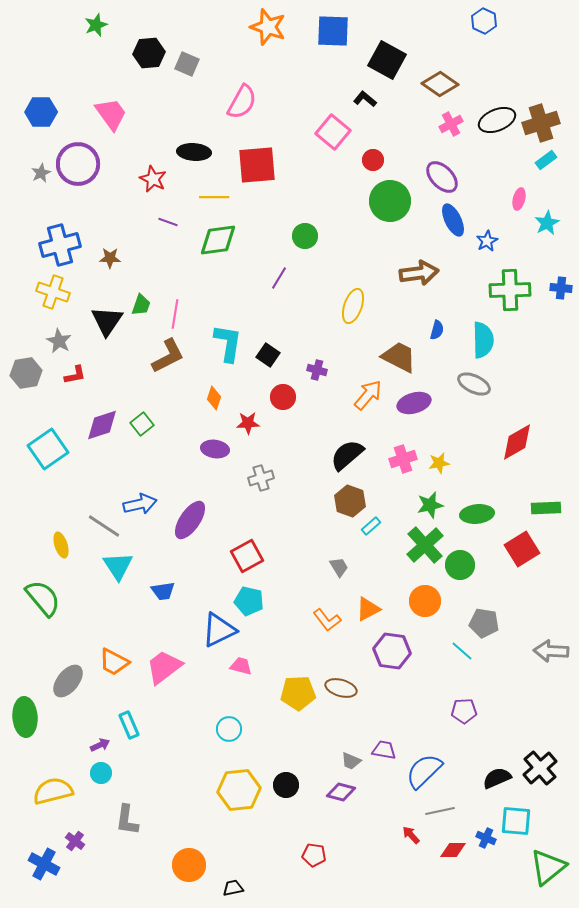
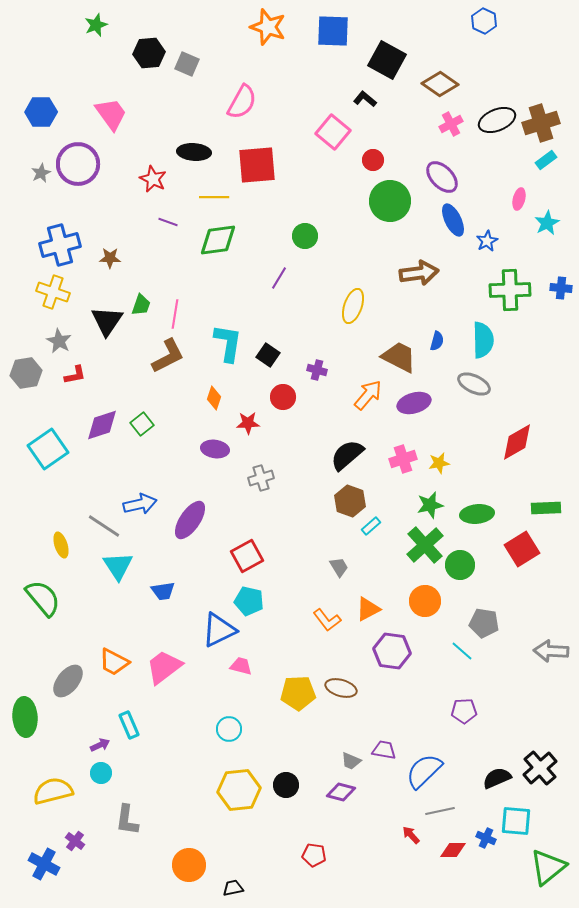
blue semicircle at (437, 330): moved 11 px down
